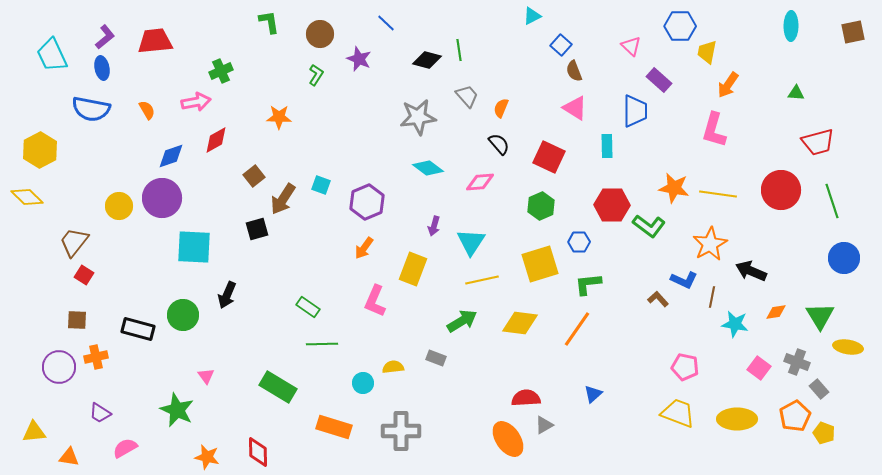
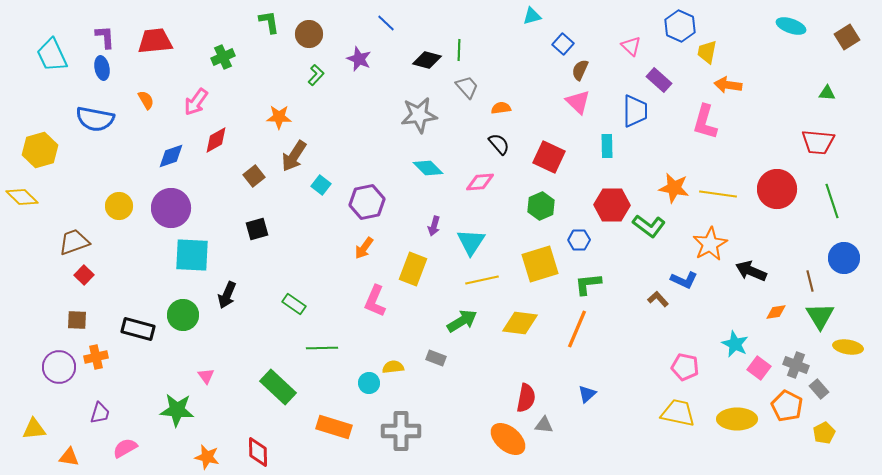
cyan triangle at (532, 16): rotated 12 degrees clockwise
blue hexagon at (680, 26): rotated 24 degrees clockwise
cyan ellipse at (791, 26): rotated 72 degrees counterclockwise
brown square at (853, 32): moved 6 px left, 5 px down; rotated 20 degrees counterclockwise
brown circle at (320, 34): moved 11 px left
purple L-shape at (105, 37): rotated 55 degrees counterclockwise
blue square at (561, 45): moved 2 px right, 1 px up
green line at (459, 50): rotated 10 degrees clockwise
green cross at (221, 71): moved 2 px right, 14 px up
brown semicircle at (574, 71): moved 6 px right, 1 px up; rotated 45 degrees clockwise
green L-shape at (316, 75): rotated 10 degrees clockwise
orange arrow at (728, 85): rotated 64 degrees clockwise
green triangle at (796, 93): moved 31 px right
gray trapezoid at (467, 96): moved 9 px up
pink arrow at (196, 102): rotated 136 degrees clockwise
orange semicircle at (501, 108): rotated 60 degrees clockwise
pink triangle at (575, 108): moved 3 px right, 6 px up; rotated 12 degrees clockwise
blue semicircle at (91, 109): moved 4 px right, 10 px down
orange semicircle at (147, 110): moved 1 px left, 10 px up
gray star at (418, 117): moved 1 px right, 2 px up
pink L-shape at (714, 130): moved 9 px left, 8 px up
red trapezoid at (818, 142): rotated 20 degrees clockwise
yellow hexagon at (40, 150): rotated 12 degrees clockwise
cyan diamond at (428, 168): rotated 8 degrees clockwise
cyan square at (321, 185): rotated 18 degrees clockwise
red circle at (781, 190): moved 4 px left, 1 px up
yellow diamond at (27, 197): moved 5 px left
purple circle at (162, 198): moved 9 px right, 10 px down
brown arrow at (283, 199): moved 11 px right, 43 px up
purple hexagon at (367, 202): rotated 12 degrees clockwise
brown trapezoid at (74, 242): rotated 32 degrees clockwise
blue hexagon at (579, 242): moved 2 px up
cyan square at (194, 247): moved 2 px left, 8 px down
red square at (84, 275): rotated 12 degrees clockwise
brown line at (712, 297): moved 98 px right, 16 px up; rotated 25 degrees counterclockwise
green rectangle at (308, 307): moved 14 px left, 3 px up
cyan star at (735, 324): moved 20 px down; rotated 16 degrees clockwise
orange line at (577, 329): rotated 12 degrees counterclockwise
green line at (322, 344): moved 4 px down
gray cross at (797, 362): moved 1 px left, 3 px down
cyan circle at (363, 383): moved 6 px right
green rectangle at (278, 387): rotated 12 degrees clockwise
blue triangle at (593, 394): moved 6 px left
red semicircle at (526, 398): rotated 104 degrees clockwise
green star at (177, 410): rotated 20 degrees counterclockwise
purple trapezoid at (100, 413): rotated 105 degrees counterclockwise
yellow trapezoid at (678, 413): rotated 9 degrees counterclockwise
orange pentagon at (795, 416): moved 8 px left, 10 px up; rotated 16 degrees counterclockwise
gray triangle at (544, 425): rotated 36 degrees clockwise
yellow triangle at (34, 432): moved 3 px up
yellow pentagon at (824, 433): rotated 25 degrees clockwise
orange ellipse at (508, 439): rotated 15 degrees counterclockwise
